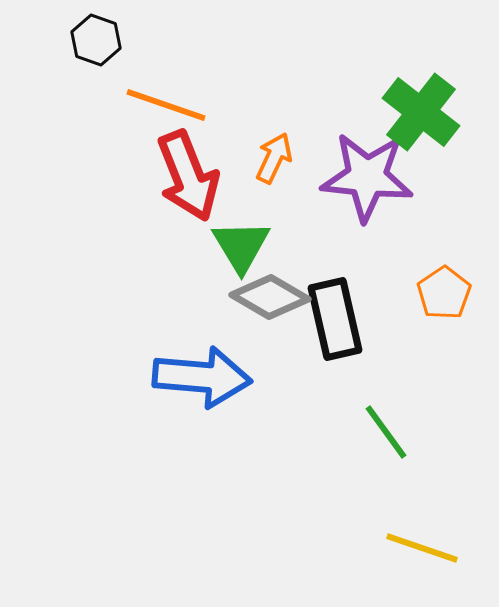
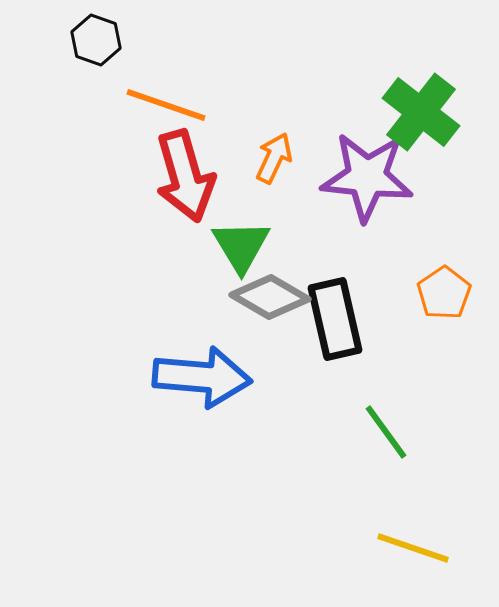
red arrow: moved 3 px left; rotated 6 degrees clockwise
yellow line: moved 9 px left
